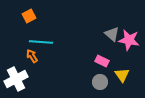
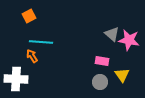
pink rectangle: rotated 16 degrees counterclockwise
white cross: rotated 30 degrees clockwise
